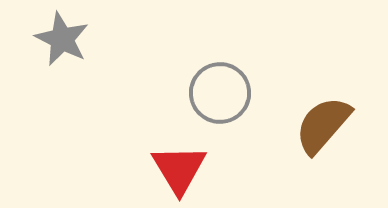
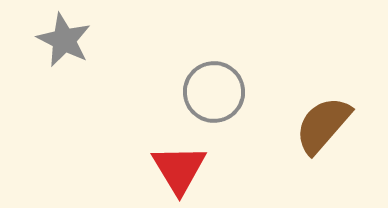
gray star: moved 2 px right, 1 px down
gray circle: moved 6 px left, 1 px up
